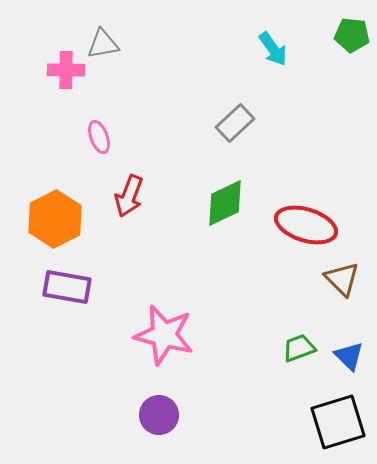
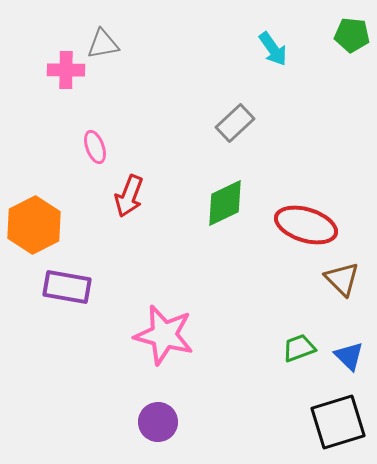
pink ellipse: moved 4 px left, 10 px down
orange hexagon: moved 21 px left, 6 px down
purple circle: moved 1 px left, 7 px down
